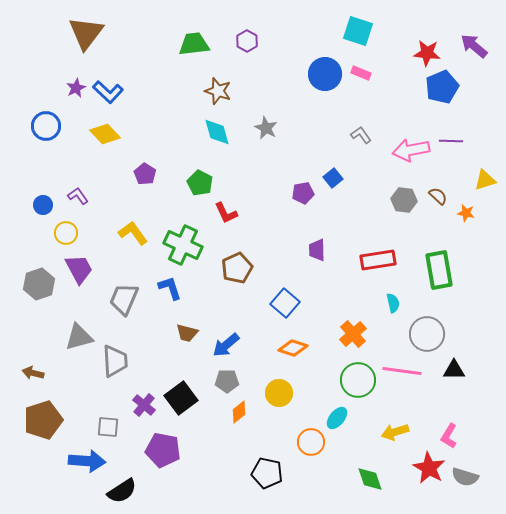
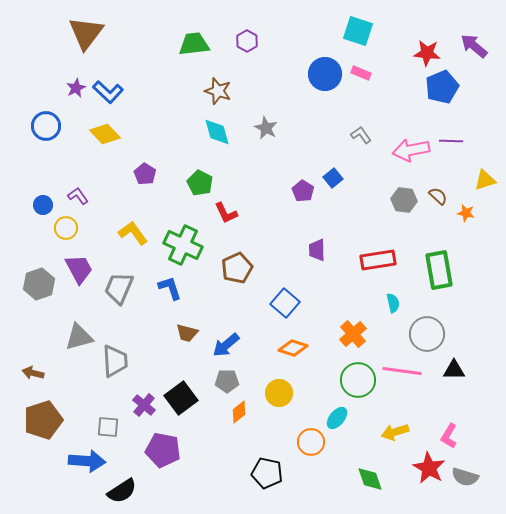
purple pentagon at (303, 193): moved 2 px up; rotated 30 degrees counterclockwise
yellow circle at (66, 233): moved 5 px up
gray trapezoid at (124, 299): moved 5 px left, 11 px up
